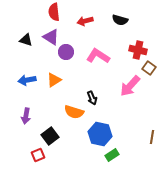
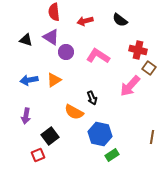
black semicircle: rotated 21 degrees clockwise
blue arrow: moved 2 px right
orange semicircle: rotated 12 degrees clockwise
